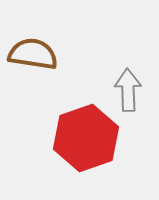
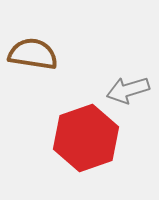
gray arrow: rotated 105 degrees counterclockwise
